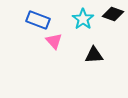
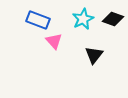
black diamond: moved 5 px down
cyan star: rotated 10 degrees clockwise
black triangle: rotated 48 degrees counterclockwise
